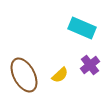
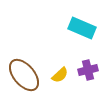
purple cross: moved 2 px left, 5 px down; rotated 24 degrees clockwise
brown ellipse: rotated 12 degrees counterclockwise
